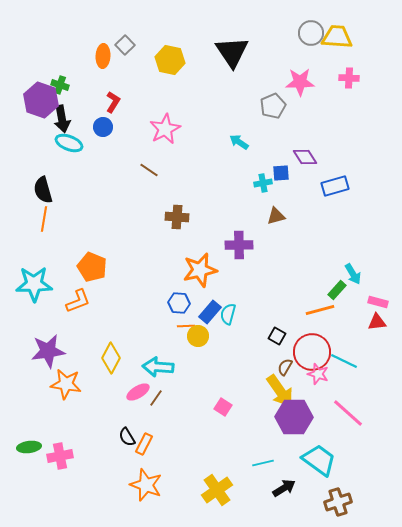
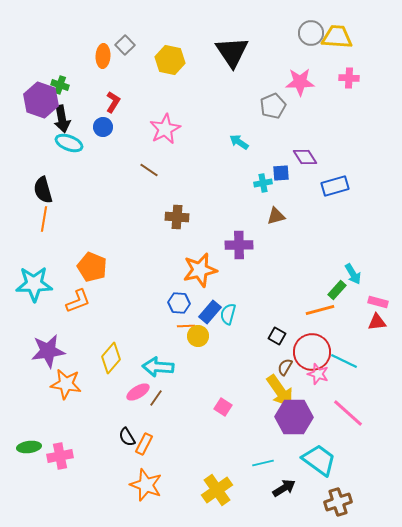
yellow diamond at (111, 358): rotated 12 degrees clockwise
